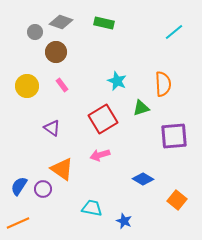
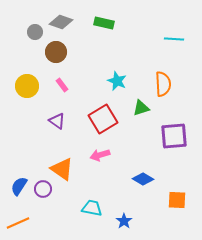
cyan line: moved 7 px down; rotated 42 degrees clockwise
purple triangle: moved 5 px right, 7 px up
orange square: rotated 36 degrees counterclockwise
blue star: rotated 14 degrees clockwise
